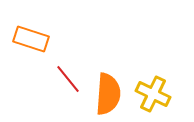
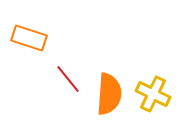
orange rectangle: moved 2 px left, 1 px up
orange semicircle: moved 1 px right
